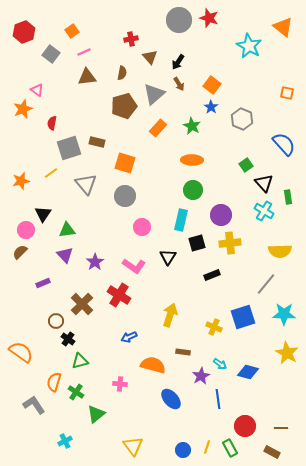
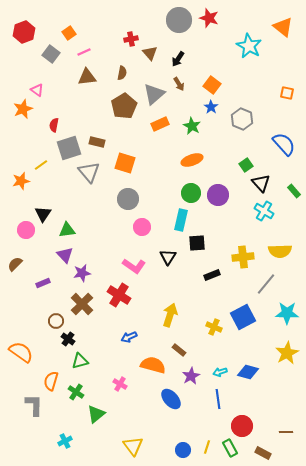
orange square at (72, 31): moved 3 px left, 2 px down
brown triangle at (150, 57): moved 4 px up
black arrow at (178, 62): moved 3 px up
brown pentagon at (124, 106): rotated 15 degrees counterclockwise
red semicircle at (52, 123): moved 2 px right, 2 px down
orange rectangle at (158, 128): moved 2 px right, 4 px up; rotated 24 degrees clockwise
orange ellipse at (192, 160): rotated 20 degrees counterclockwise
yellow line at (51, 173): moved 10 px left, 8 px up
black triangle at (264, 183): moved 3 px left
gray triangle at (86, 184): moved 3 px right, 12 px up
green circle at (193, 190): moved 2 px left, 3 px down
gray circle at (125, 196): moved 3 px right, 3 px down
green rectangle at (288, 197): moved 6 px right, 6 px up; rotated 32 degrees counterclockwise
purple circle at (221, 215): moved 3 px left, 20 px up
black square at (197, 243): rotated 12 degrees clockwise
yellow cross at (230, 243): moved 13 px right, 14 px down
brown semicircle at (20, 252): moved 5 px left, 12 px down
purple star at (95, 262): moved 13 px left, 11 px down; rotated 24 degrees clockwise
cyan star at (284, 314): moved 3 px right, 1 px up
blue square at (243, 317): rotated 10 degrees counterclockwise
brown rectangle at (183, 352): moved 4 px left, 2 px up; rotated 32 degrees clockwise
yellow star at (287, 353): rotated 15 degrees clockwise
cyan arrow at (220, 364): moved 8 px down; rotated 128 degrees clockwise
purple star at (201, 376): moved 10 px left
orange semicircle at (54, 382): moved 3 px left, 1 px up
pink cross at (120, 384): rotated 24 degrees clockwise
gray L-shape at (34, 405): rotated 35 degrees clockwise
red circle at (245, 426): moved 3 px left
brown line at (281, 428): moved 5 px right, 4 px down
brown rectangle at (272, 452): moved 9 px left, 1 px down
